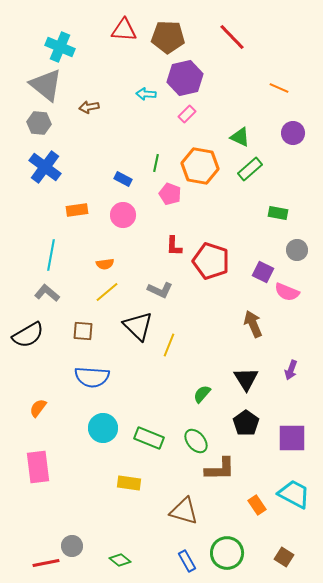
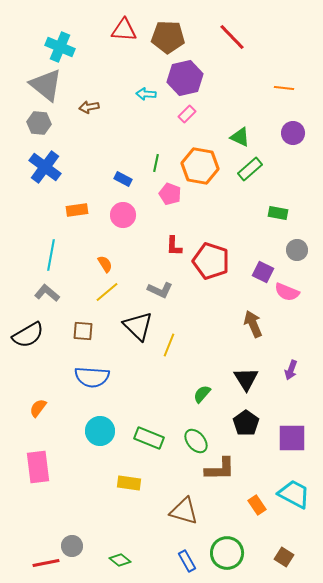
orange line at (279, 88): moved 5 px right; rotated 18 degrees counterclockwise
orange semicircle at (105, 264): rotated 114 degrees counterclockwise
cyan circle at (103, 428): moved 3 px left, 3 px down
